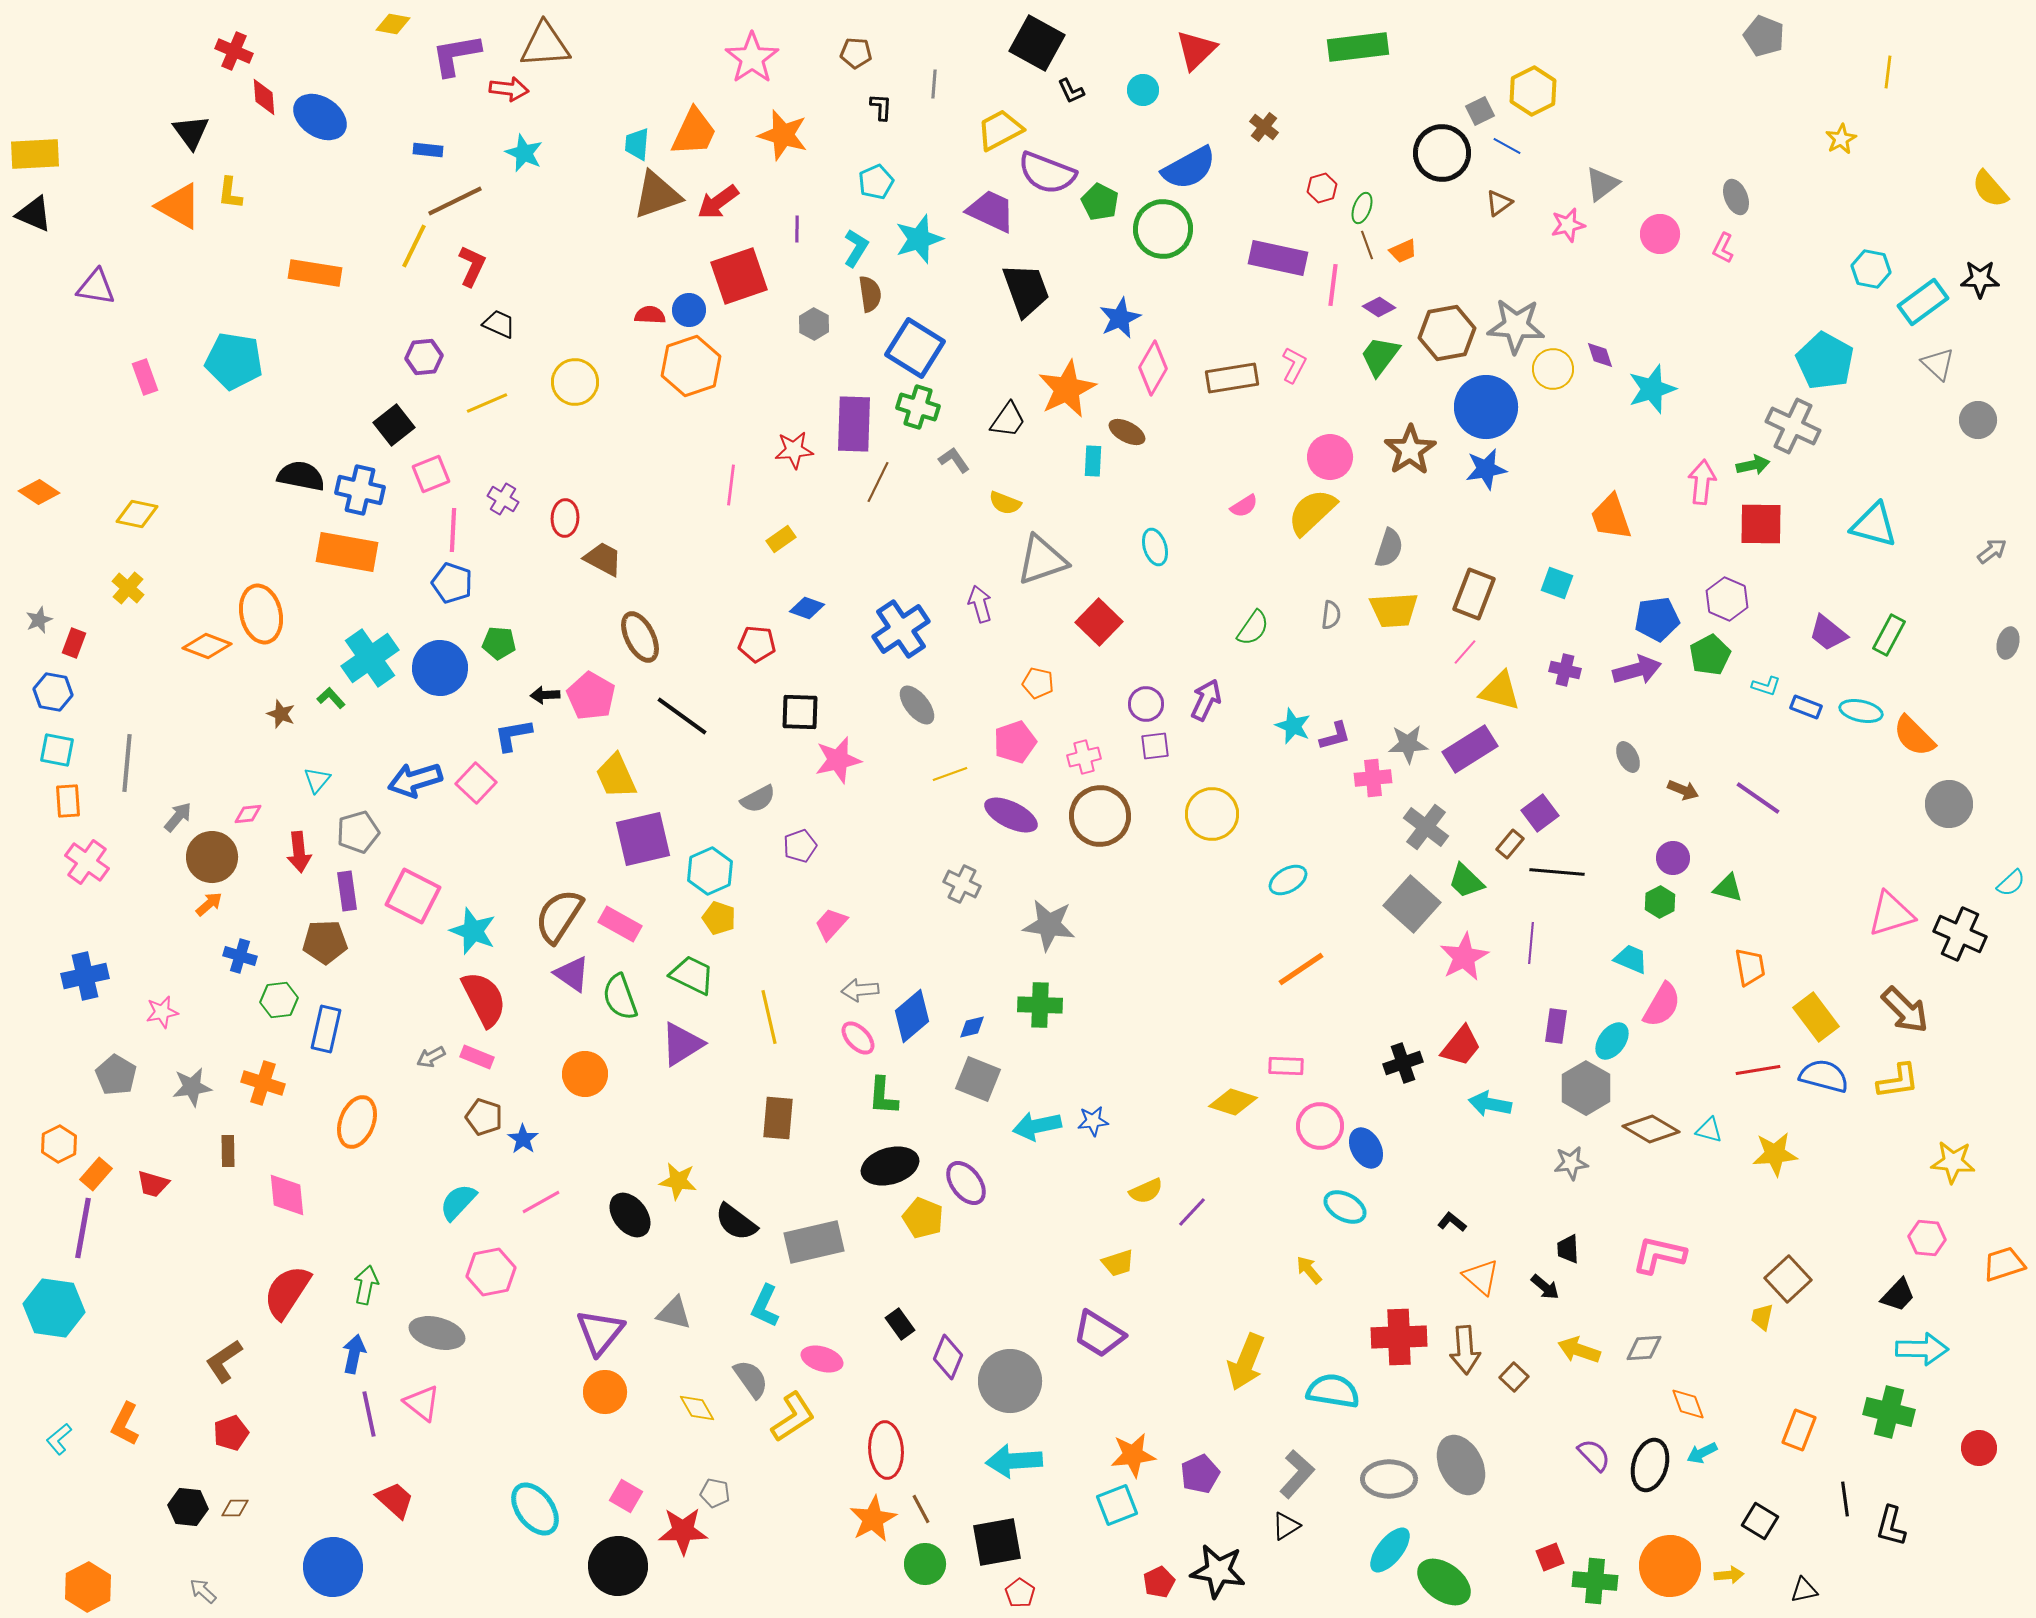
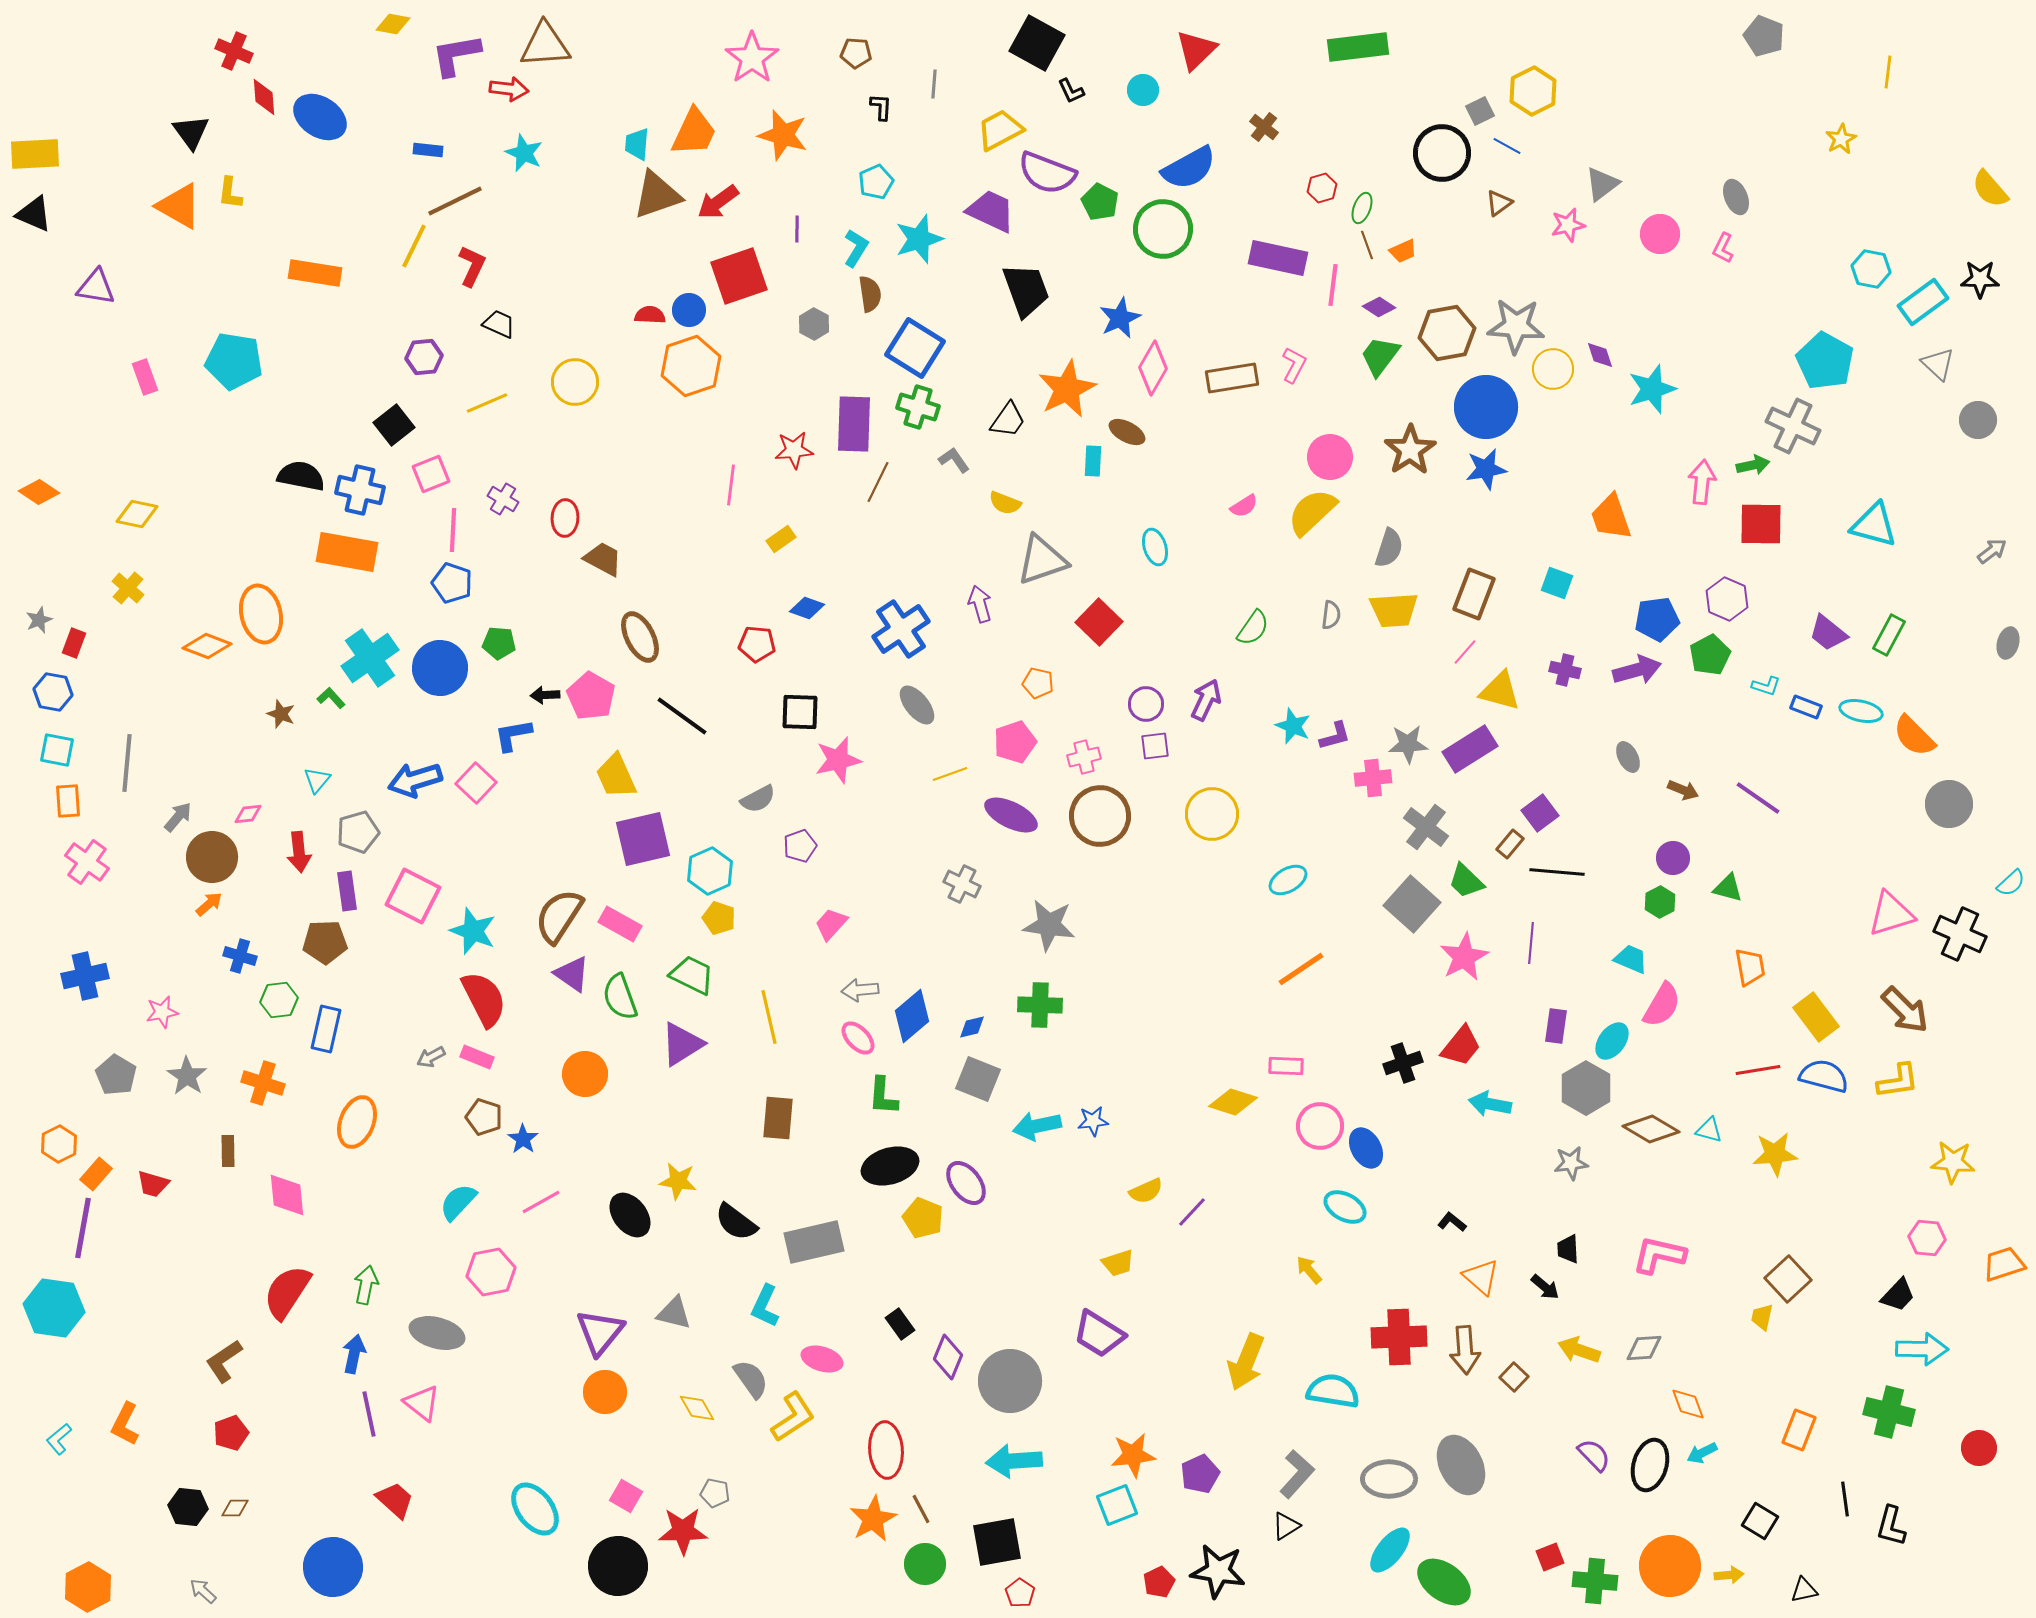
gray star at (192, 1087): moved 5 px left, 11 px up; rotated 30 degrees counterclockwise
